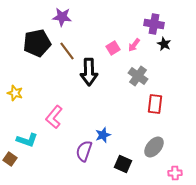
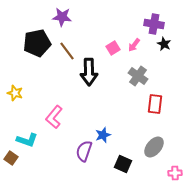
brown square: moved 1 px right, 1 px up
